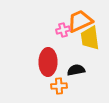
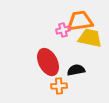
orange trapezoid: rotated 16 degrees clockwise
yellow trapezoid: rotated 110 degrees clockwise
red ellipse: rotated 28 degrees counterclockwise
